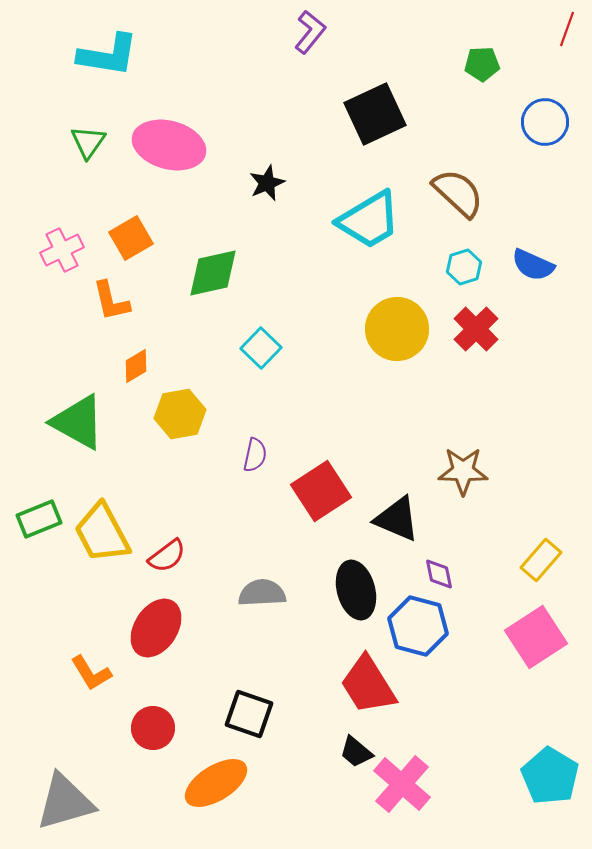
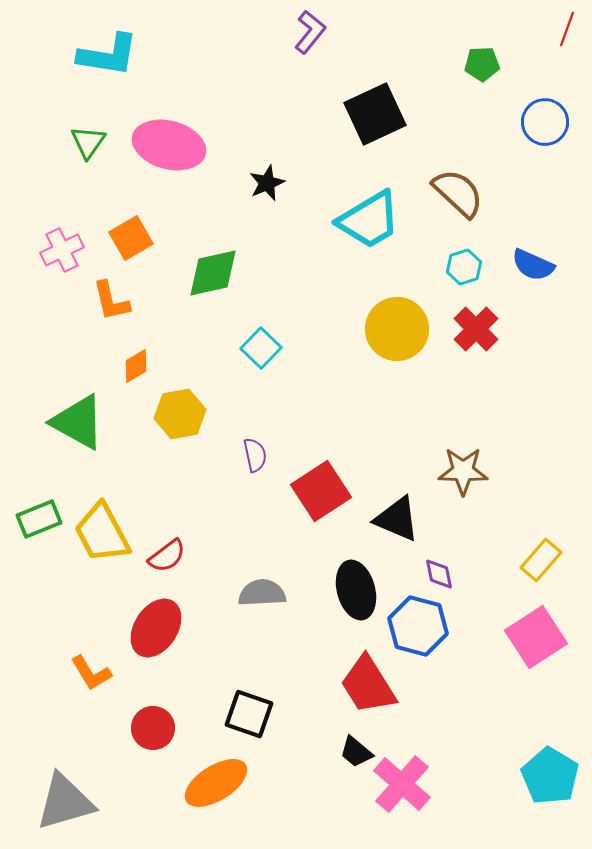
purple semicircle at (255, 455): rotated 24 degrees counterclockwise
